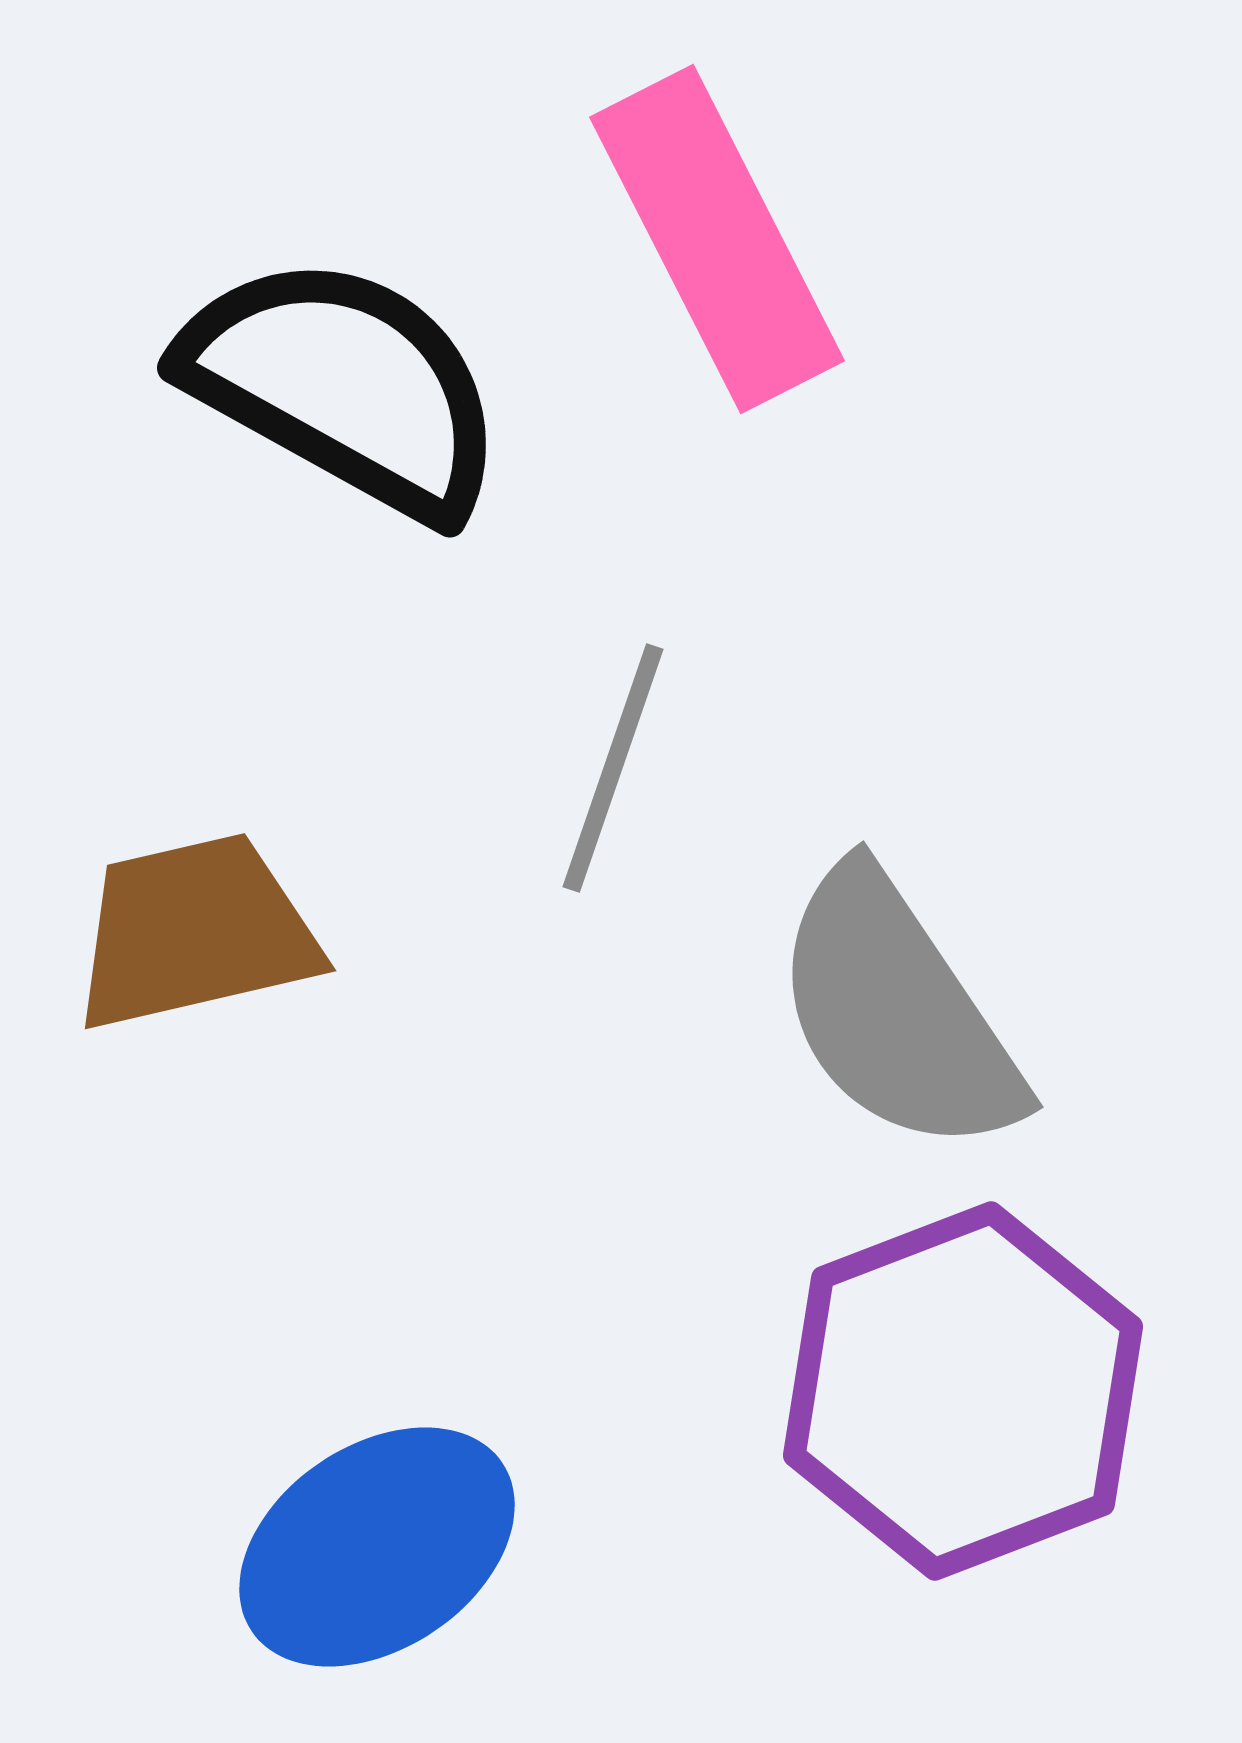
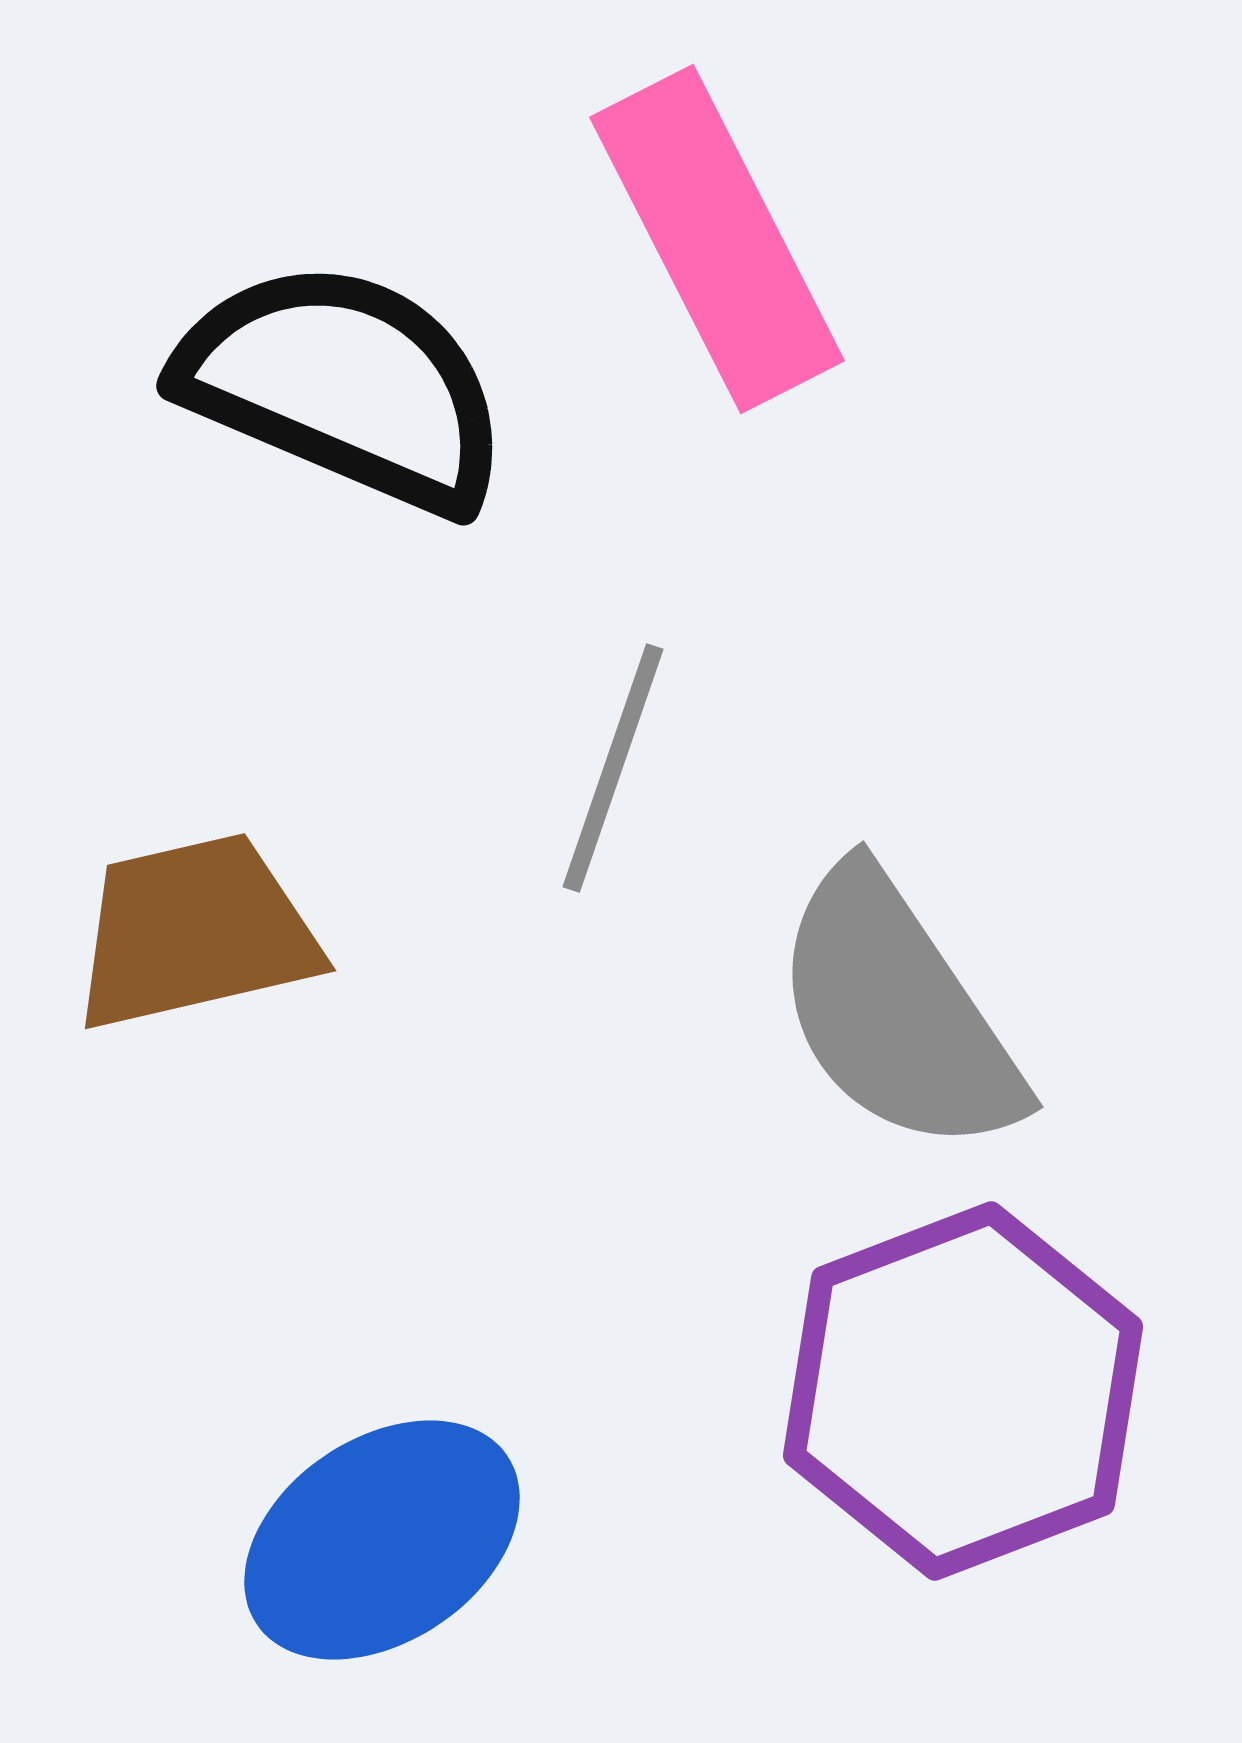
black semicircle: rotated 6 degrees counterclockwise
blue ellipse: moved 5 px right, 7 px up
